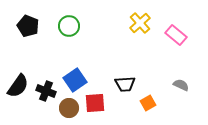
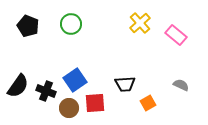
green circle: moved 2 px right, 2 px up
